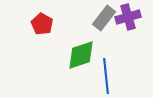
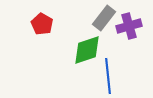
purple cross: moved 1 px right, 9 px down
green diamond: moved 6 px right, 5 px up
blue line: moved 2 px right
